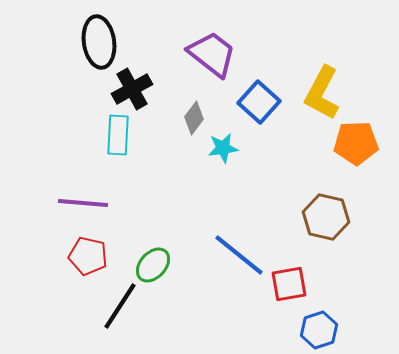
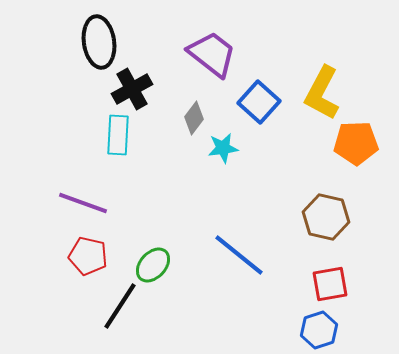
purple line: rotated 15 degrees clockwise
red square: moved 41 px right
